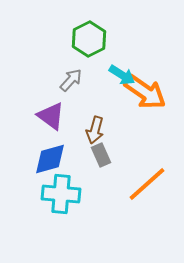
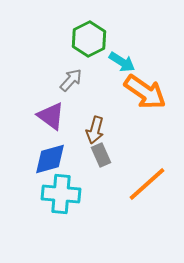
cyan arrow: moved 13 px up
